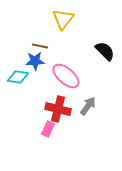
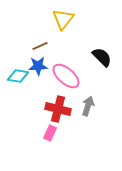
brown line: rotated 35 degrees counterclockwise
black semicircle: moved 3 px left, 6 px down
blue star: moved 3 px right, 5 px down
cyan diamond: moved 1 px up
gray arrow: rotated 18 degrees counterclockwise
pink rectangle: moved 2 px right, 4 px down
